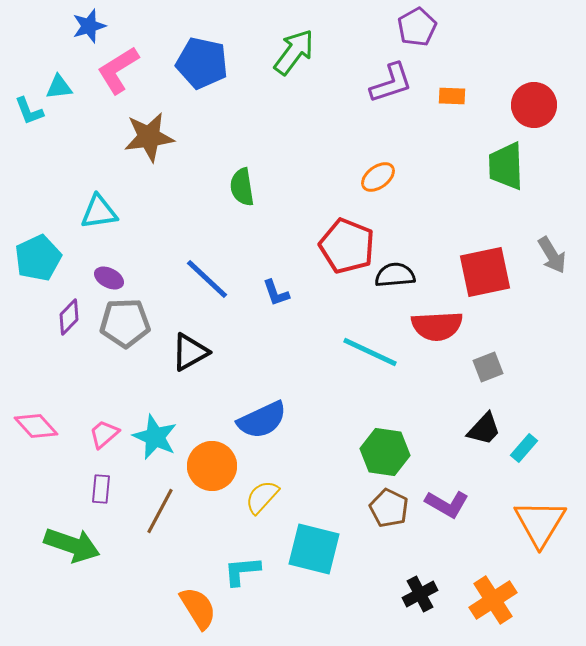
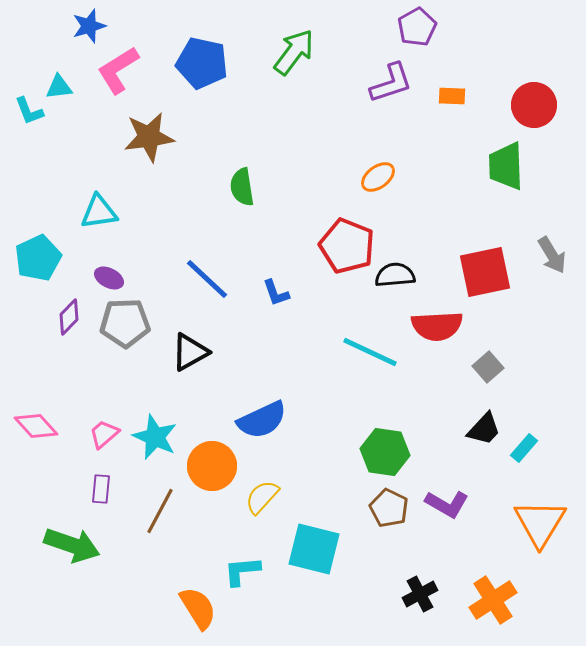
gray square at (488, 367): rotated 20 degrees counterclockwise
